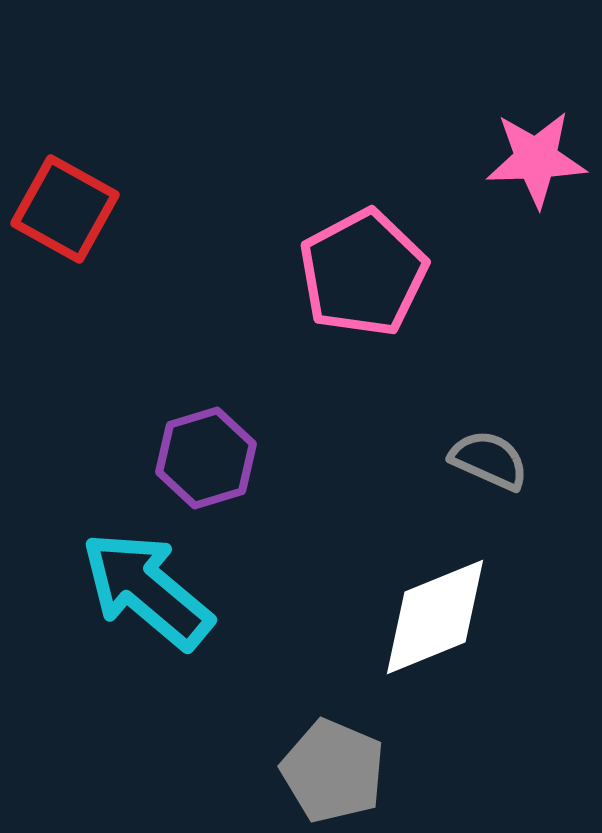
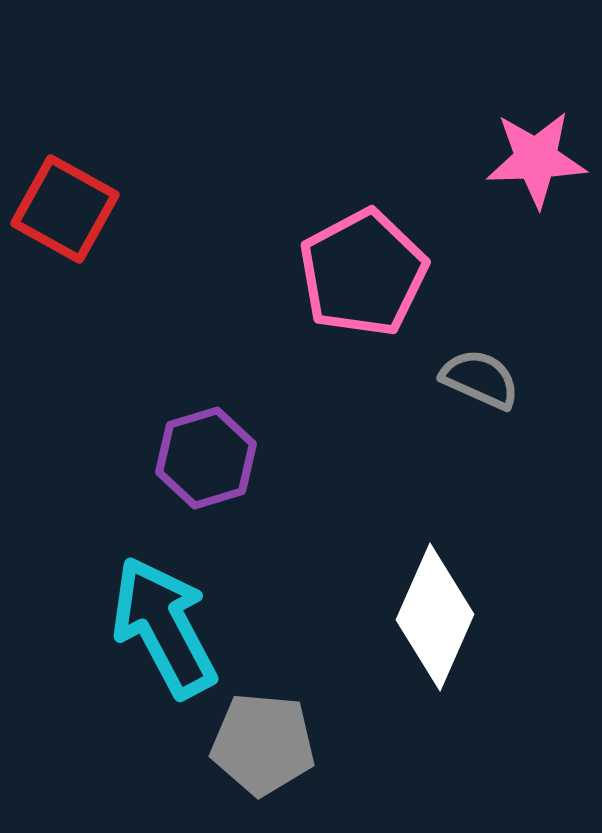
gray semicircle: moved 9 px left, 81 px up
cyan arrow: moved 17 px right, 37 px down; rotated 22 degrees clockwise
white diamond: rotated 44 degrees counterclockwise
gray pentagon: moved 70 px left, 27 px up; rotated 18 degrees counterclockwise
